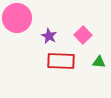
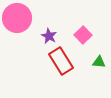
red rectangle: rotated 56 degrees clockwise
